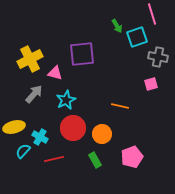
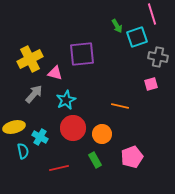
cyan semicircle: rotated 126 degrees clockwise
red line: moved 5 px right, 9 px down
